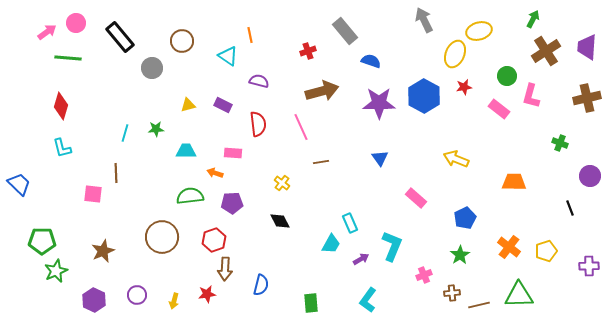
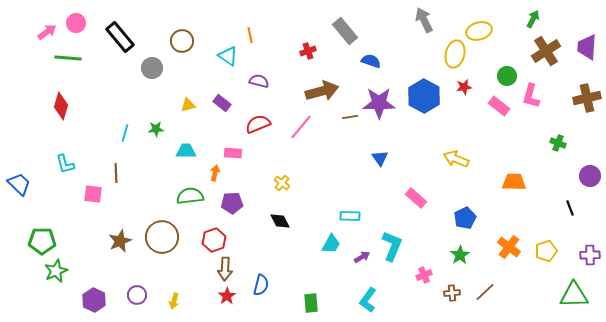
yellow ellipse at (455, 54): rotated 8 degrees counterclockwise
purple rectangle at (223, 105): moved 1 px left, 2 px up; rotated 12 degrees clockwise
pink rectangle at (499, 109): moved 3 px up
red semicircle at (258, 124): rotated 105 degrees counterclockwise
pink line at (301, 127): rotated 64 degrees clockwise
green cross at (560, 143): moved 2 px left
cyan L-shape at (62, 148): moved 3 px right, 16 px down
brown line at (321, 162): moved 29 px right, 45 px up
orange arrow at (215, 173): rotated 84 degrees clockwise
cyan rectangle at (350, 223): moved 7 px up; rotated 66 degrees counterclockwise
brown star at (103, 251): moved 17 px right, 10 px up
purple arrow at (361, 259): moved 1 px right, 2 px up
purple cross at (589, 266): moved 1 px right, 11 px up
red star at (207, 294): moved 20 px right, 2 px down; rotated 24 degrees counterclockwise
green triangle at (519, 295): moved 55 px right
brown line at (479, 305): moved 6 px right, 13 px up; rotated 30 degrees counterclockwise
